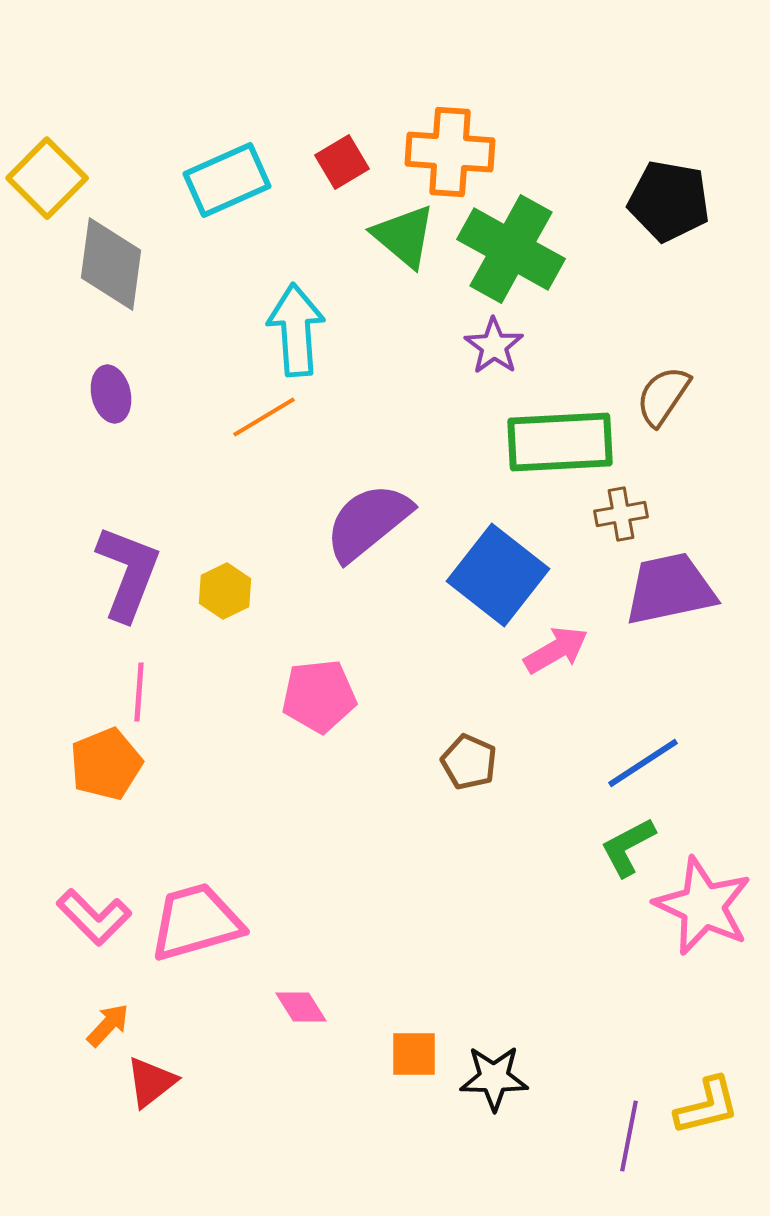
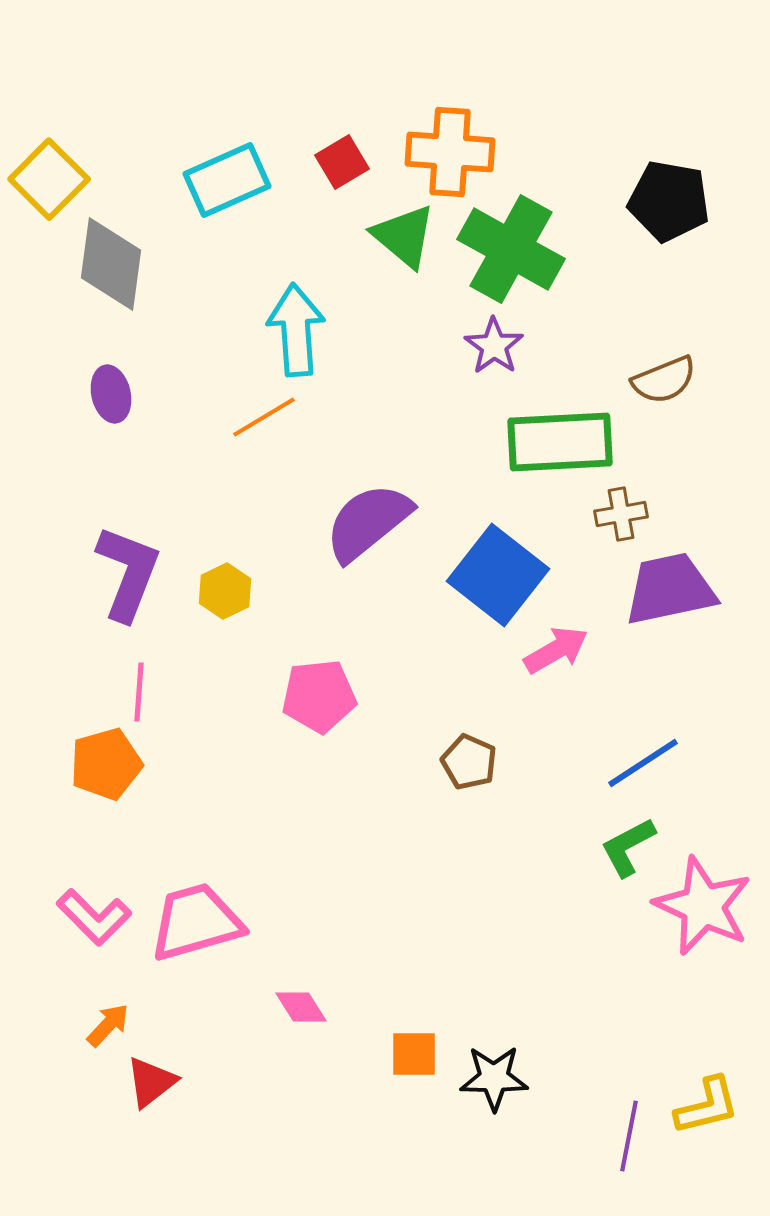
yellow square: moved 2 px right, 1 px down
brown semicircle: moved 1 px right, 16 px up; rotated 146 degrees counterclockwise
orange pentagon: rotated 6 degrees clockwise
